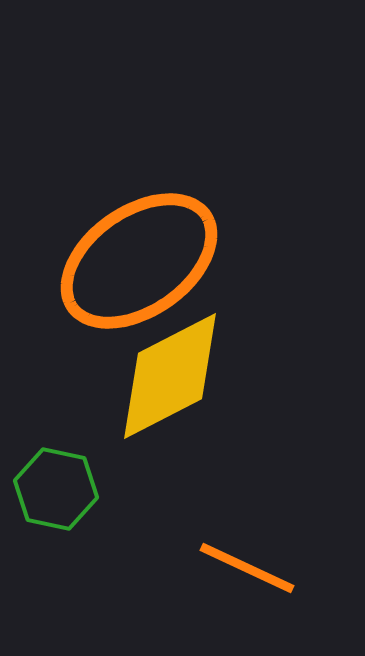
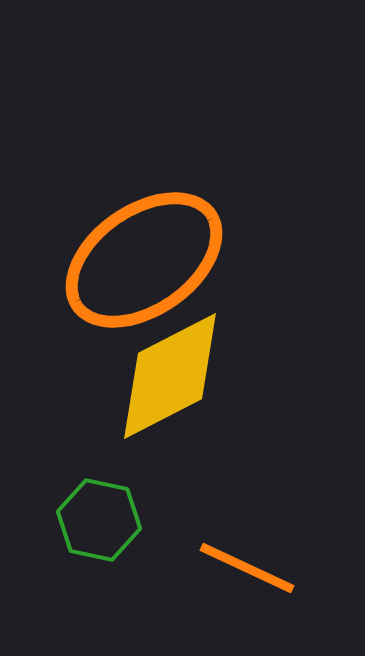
orange ellipse: moved 5 px right, 1 px up
green hexagon: moved 43 px right, 31 px down
